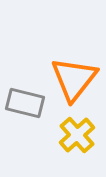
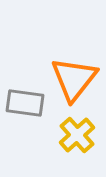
gray rectangle: rotated 6 degrees counterclockwise
